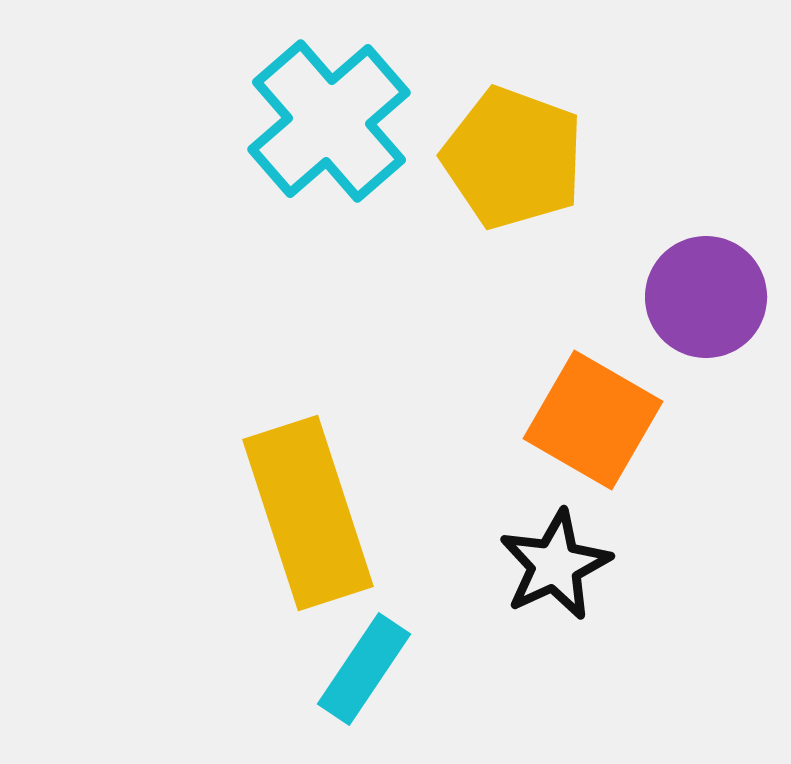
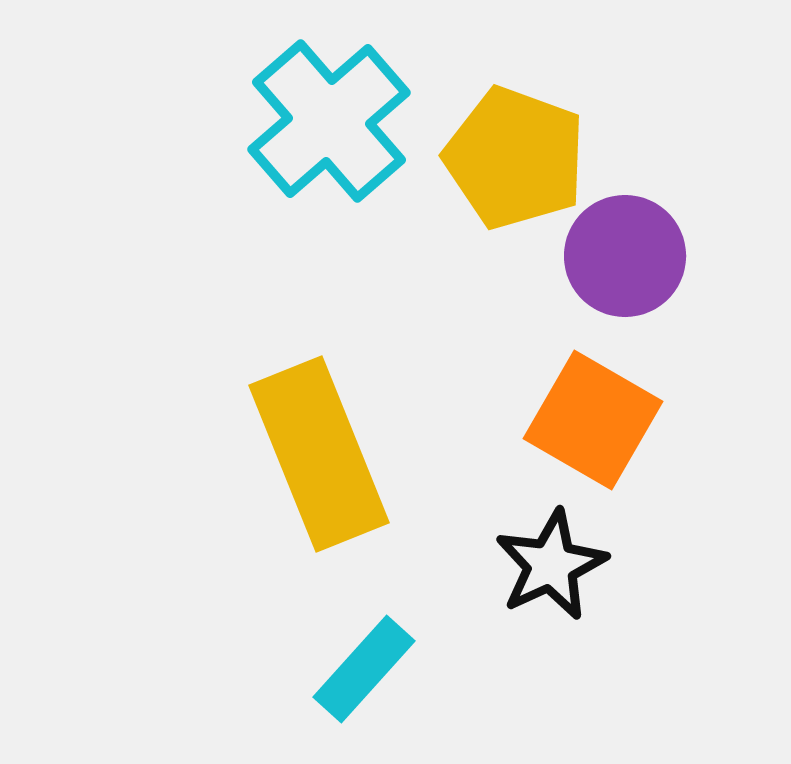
yellow pentagon: moved 2 px right
purple circle: moved 81 px left, 41 px up
yellow rectangle: moved 11 px right, 59 px up; rotated 4 degrees counterclockwise
black star: moved 4 px left
cyan rectangle: rotated 8 degrees clockwise
